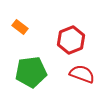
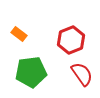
orange rectangle: moved 1 px left, 7 px down
red semicircle: rotated 35 degrees clockwise
